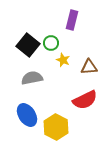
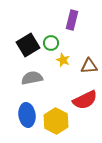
black square: rotated 20 degrees clockwise
brown triangle: moved 1 px up
blue ellipse: rotated 25 degrees clockwise
yellow hexagon: moved 6 px up
